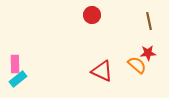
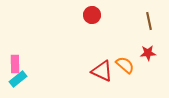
orange semicircle: moved 12 px left
